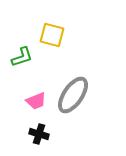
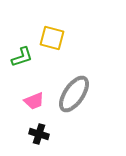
yellow square: moved 3 px down
gray ellipse: moved 1 px right, 1 px up
pink trapezoid: moved 2 px left
